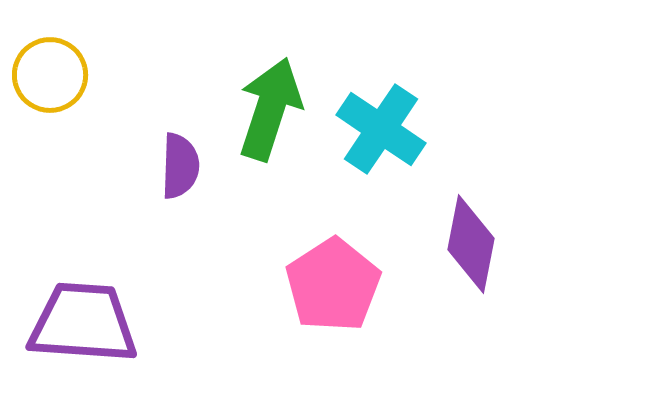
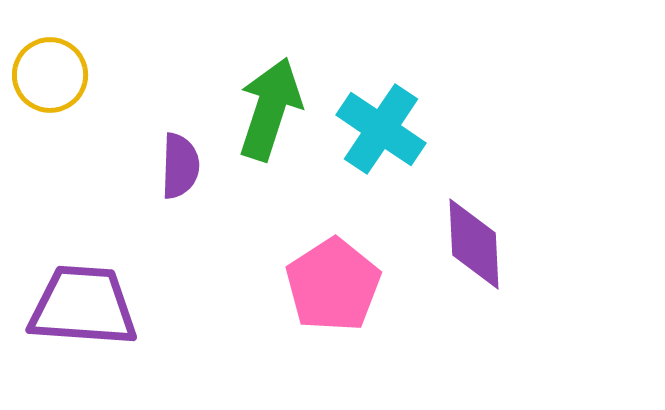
purple diamond: moved 3 px right; rotated 14 degrees counterclockwise
purple trapezoid: moved 17 px up
